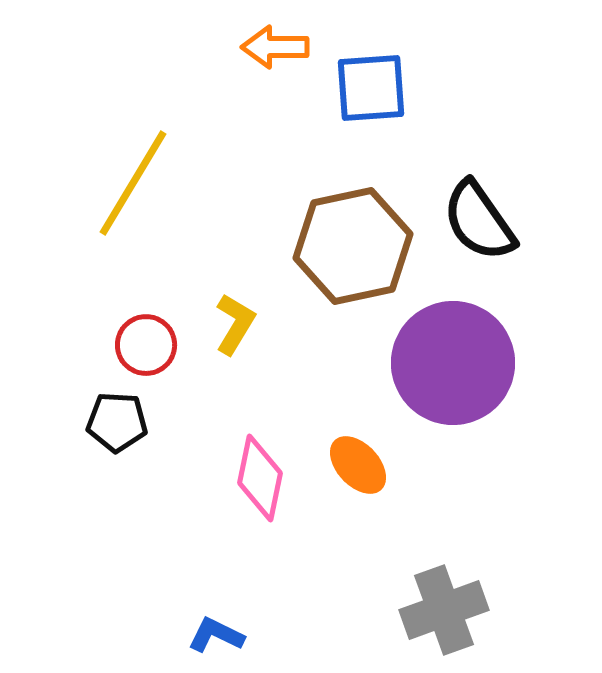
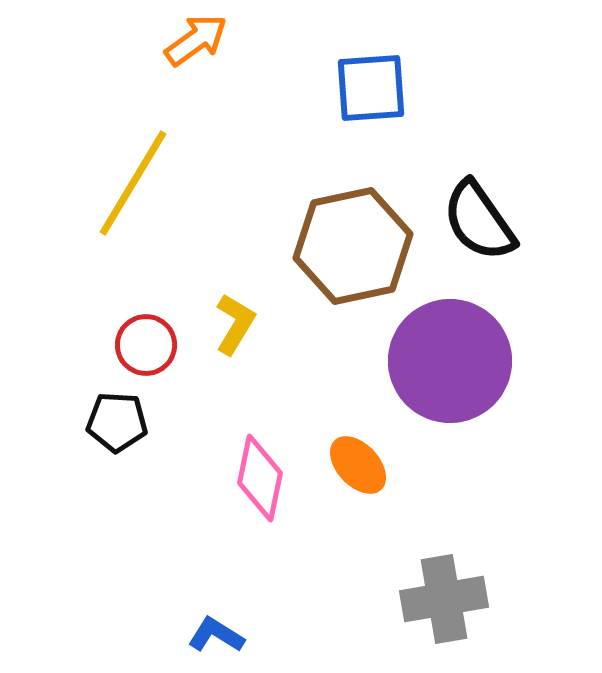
orange arrow: moved 79 px left, 7 px up; rotated 144 degrees clockwise
purple circle: moved 3 px left, 2 px up
gray cross: moved 11 px up; rotated 10 degrees clockwise
blue L-shape: rotated 6 degrees clockwise
